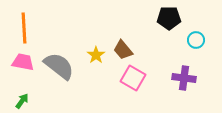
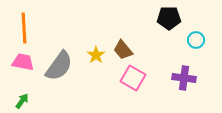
gray semicircle: rotated 88 degrees clockwise
